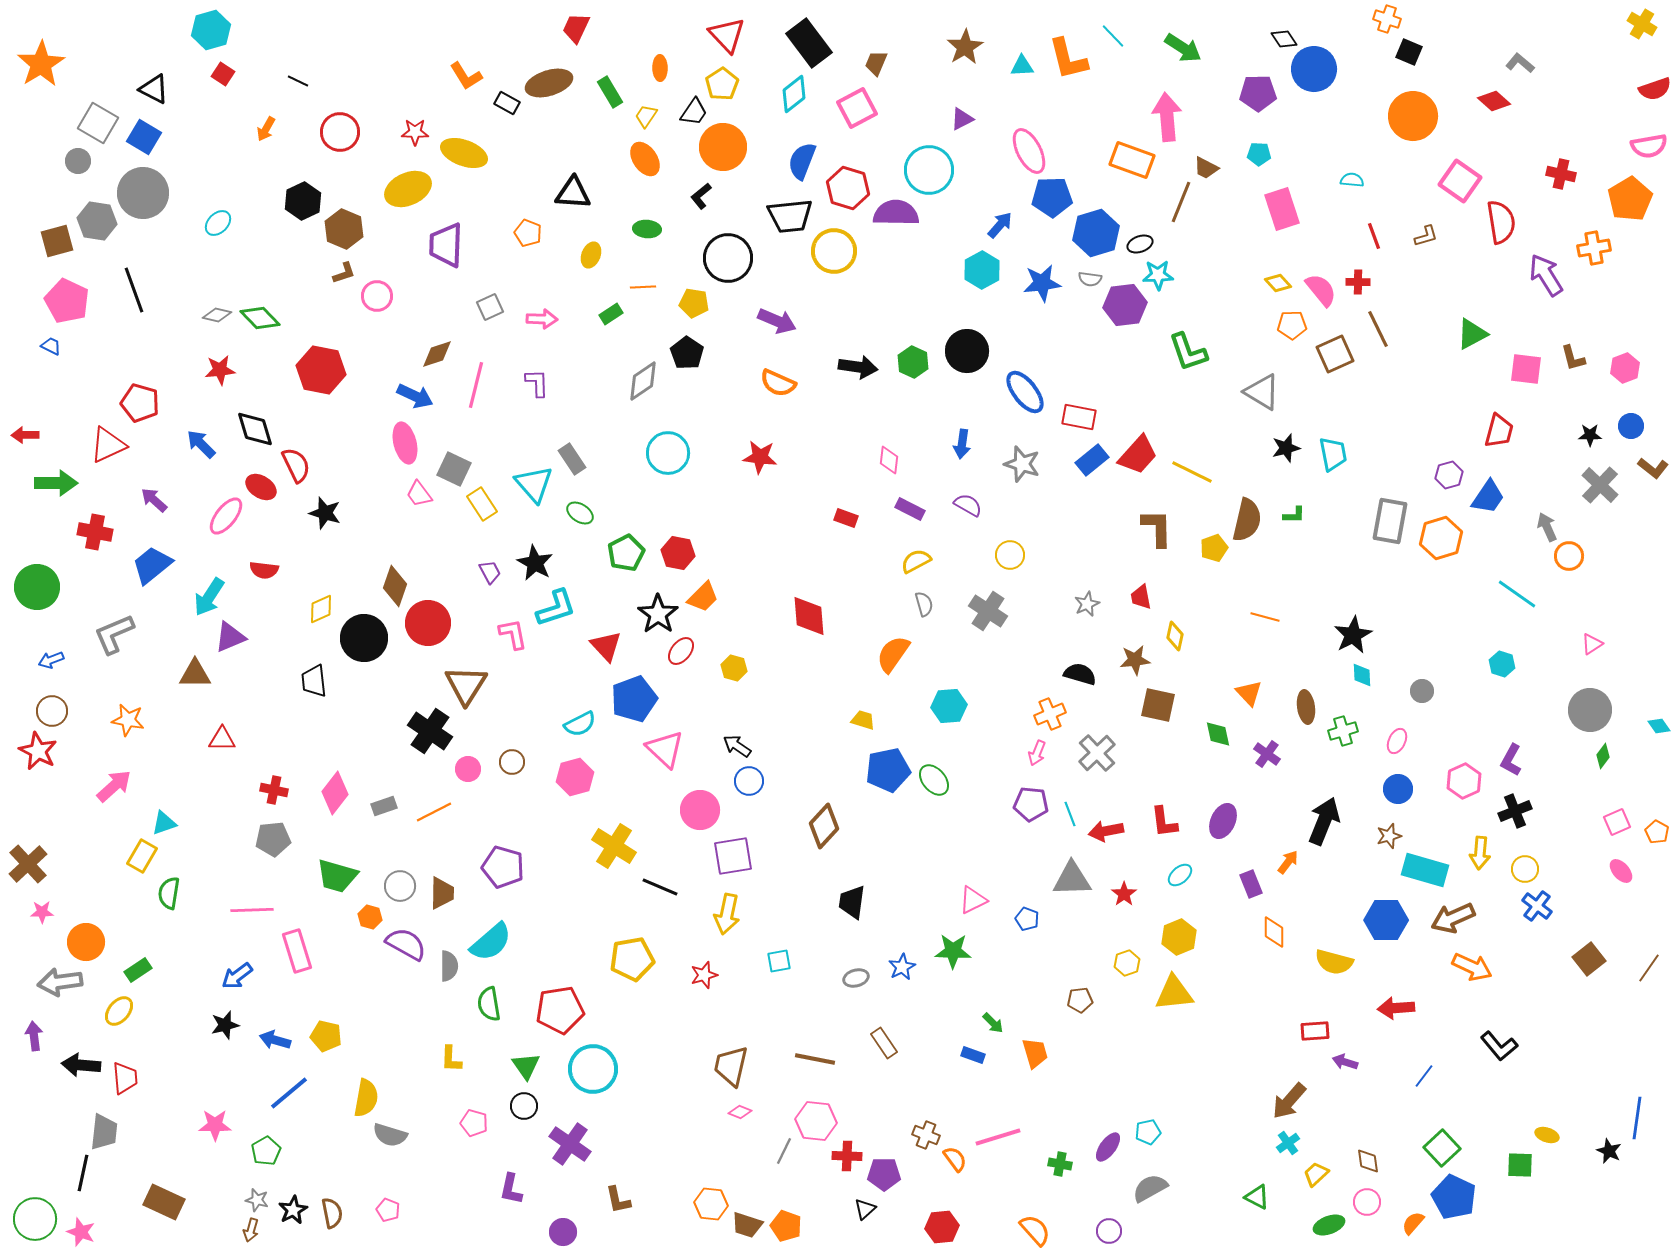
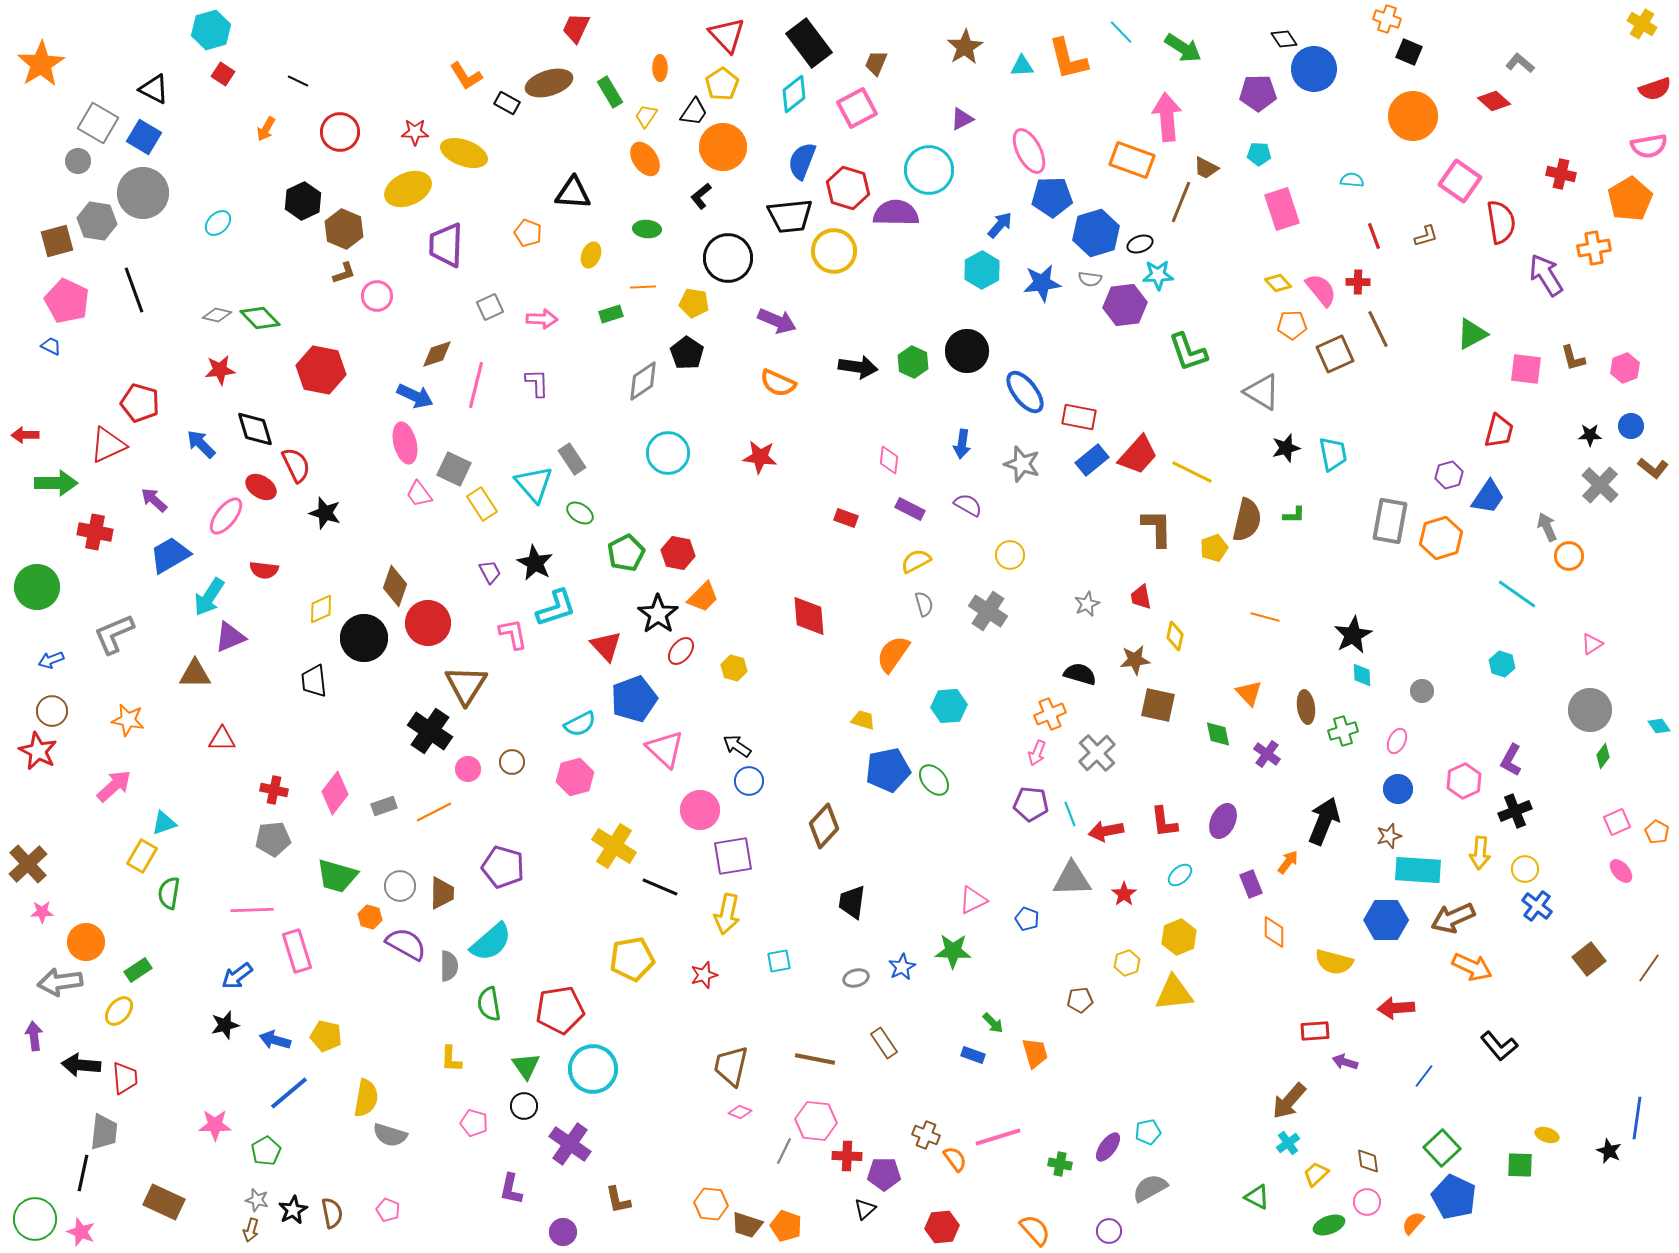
cyan line at (1113, 36): moved 8 px right, 4 px up
green rectangle at (611, 314): rotated 15 degrees clockwise
blue trapezoid at (152, 565): moved 18 px right, 10 px up; rotated 9 degrees clockwise
cyan rectangle at (1425, 870): moved 7 px left; rotated 12 degrees counterclockwise
